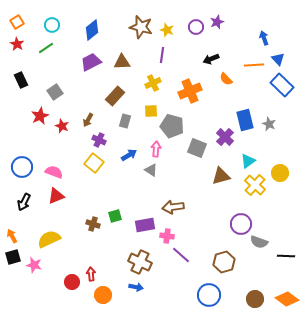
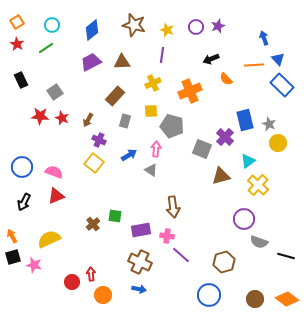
purple star at (217, 22): moved 1 px right, 4 px down
brown star at (141, 27): moved 7 px left, 2 px up
red star at (40, 116): rotated 30 degrees clockwise
red star at (62, 126): moved 8 px up
gray square at (197, 148): moved 5 px right, 1 px down
yellow circle at (280, 173): moved 2 px left, 30 px up
yellow cross at (255, 185): moved 3 px right
brown arrow at (173, 207): rotated 90 degrees counterclockwise
green square at (115, 216): rotated 24 degrees clockwise
brown cross at (93, 224): rotated 32 degrees clockwise
purple circle at (241, 224): moved 3 px right, 5 px up
purple rectangle at (145, 225): moved 4 px left, 5 px down
black line at (286, 256): rotated 12 degrees clockwise
blue arrow at (136, 287): moved 3 px right, 2 px down
